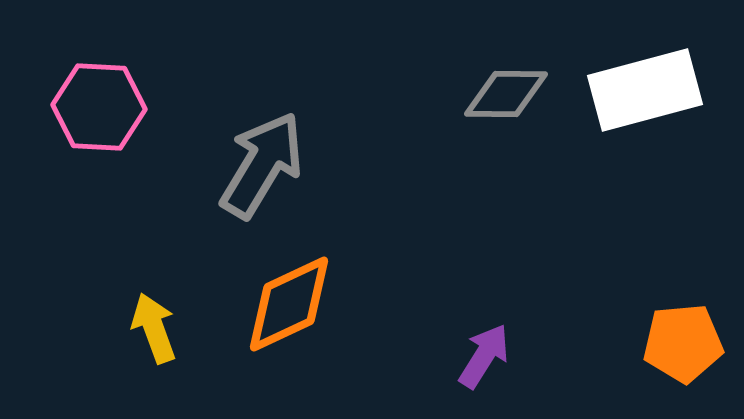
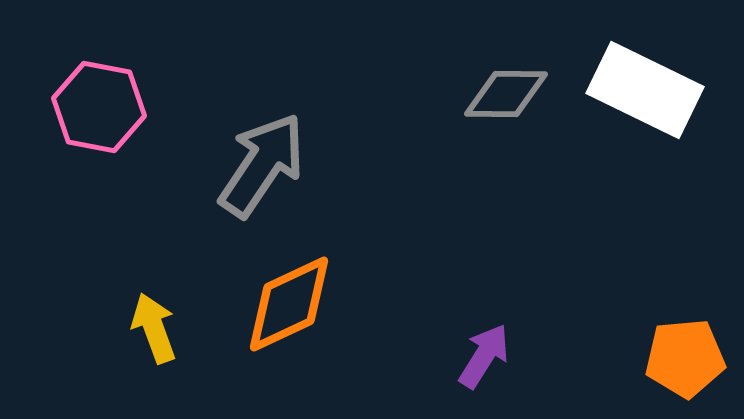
white rectangle: rotated 41 degrees clockwise
pink hexagon: rotated 8 degrees clockwise
gray arrow: rotated 3 degrees clockwise
orange pentagon: moved 2 px right, 15 px down
